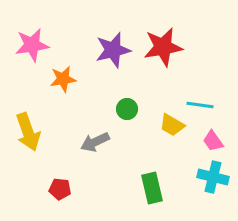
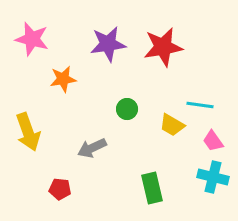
pink star: moved 6 px up; rotated 24 degrees clockwise
purple star: moved 5 px left, 6 px up; rotated 6 degrees clockwise
gray arrow: moved 3 px left, 6 px down
